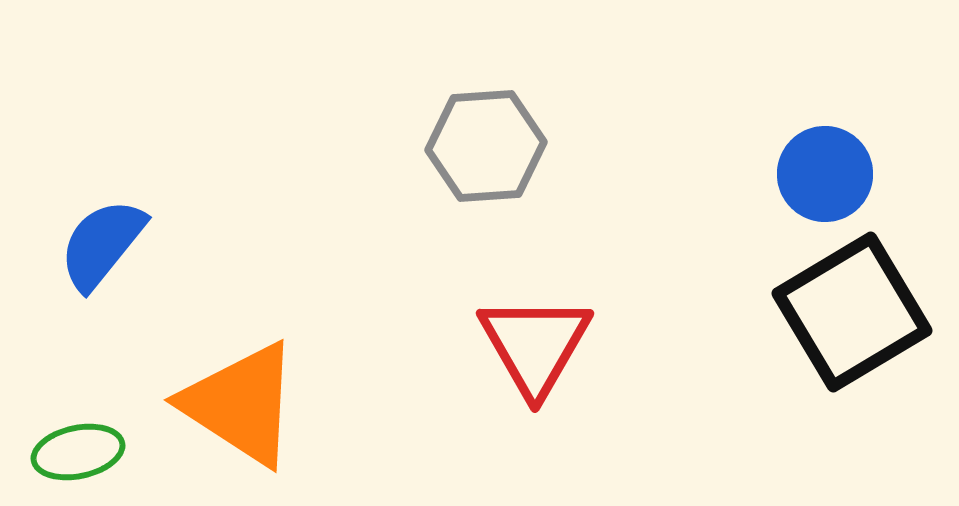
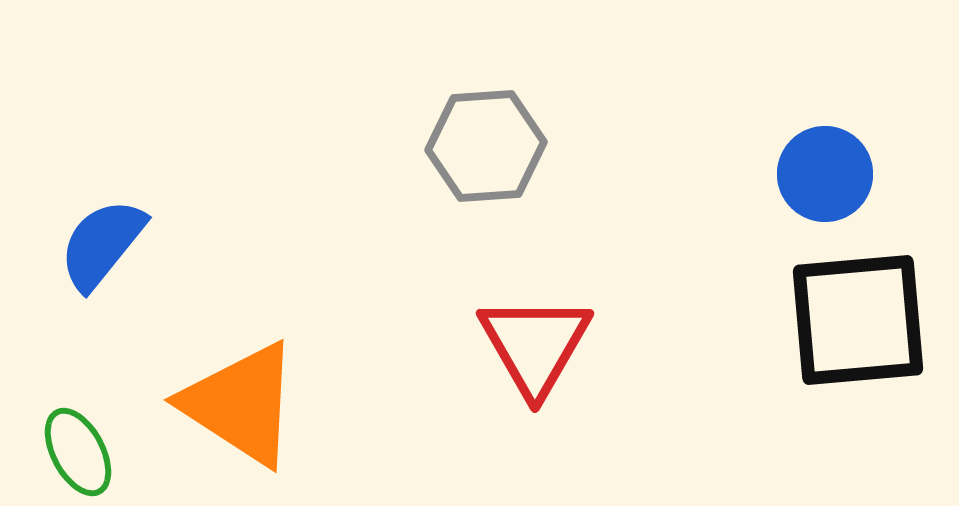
black square: moved 6 px right, 8 px down; rotated 26 degrees clockwise
green ellipse: rotated 74 degrees clockwise
